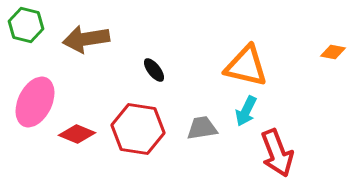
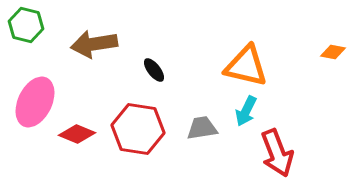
brown arrow: moved 8 px right, 5 px down
